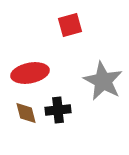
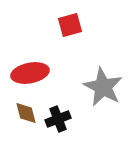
gray star: moved 6 px down
black cross: moved 9 px down; rotated 15 degrees counterclockwise
